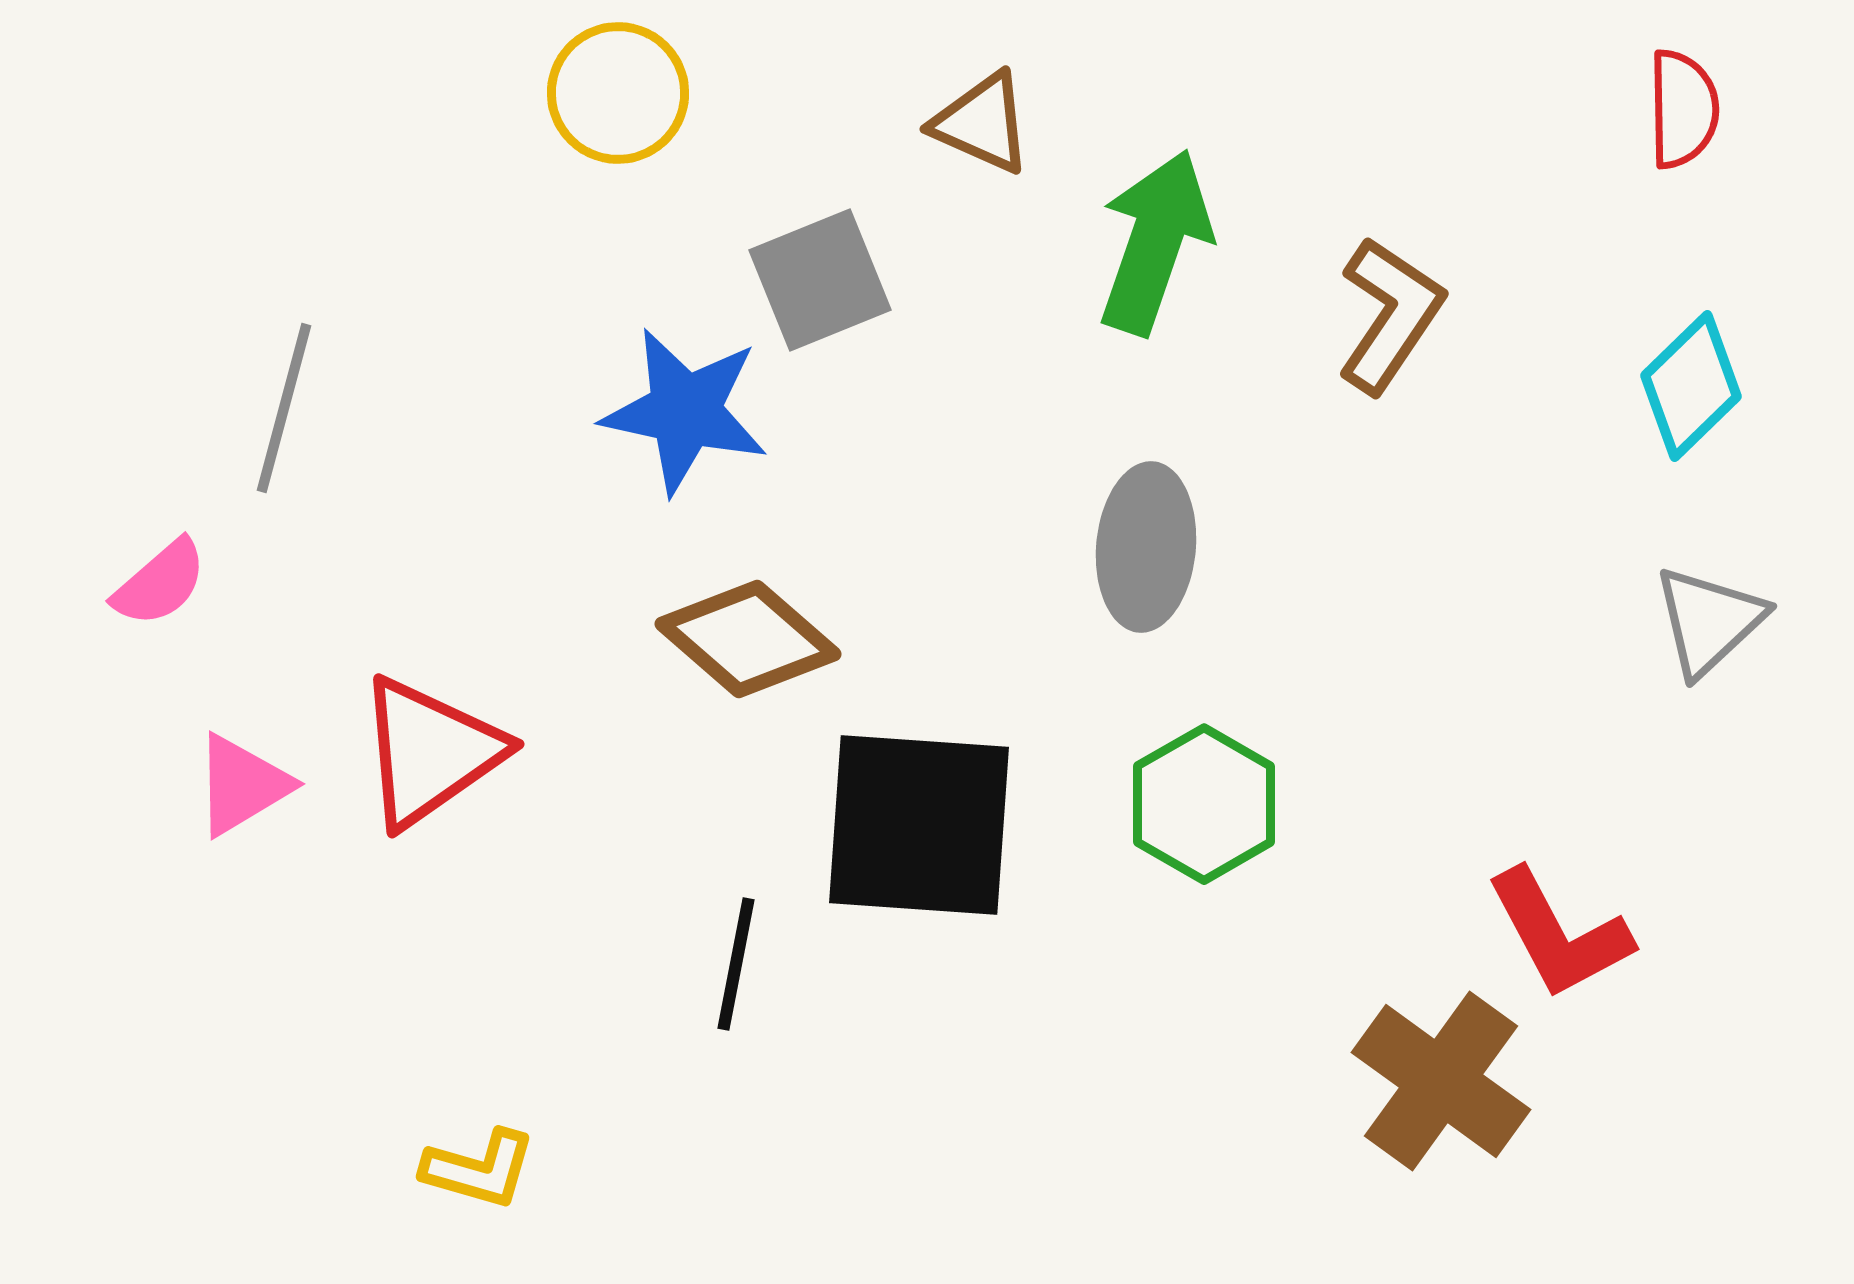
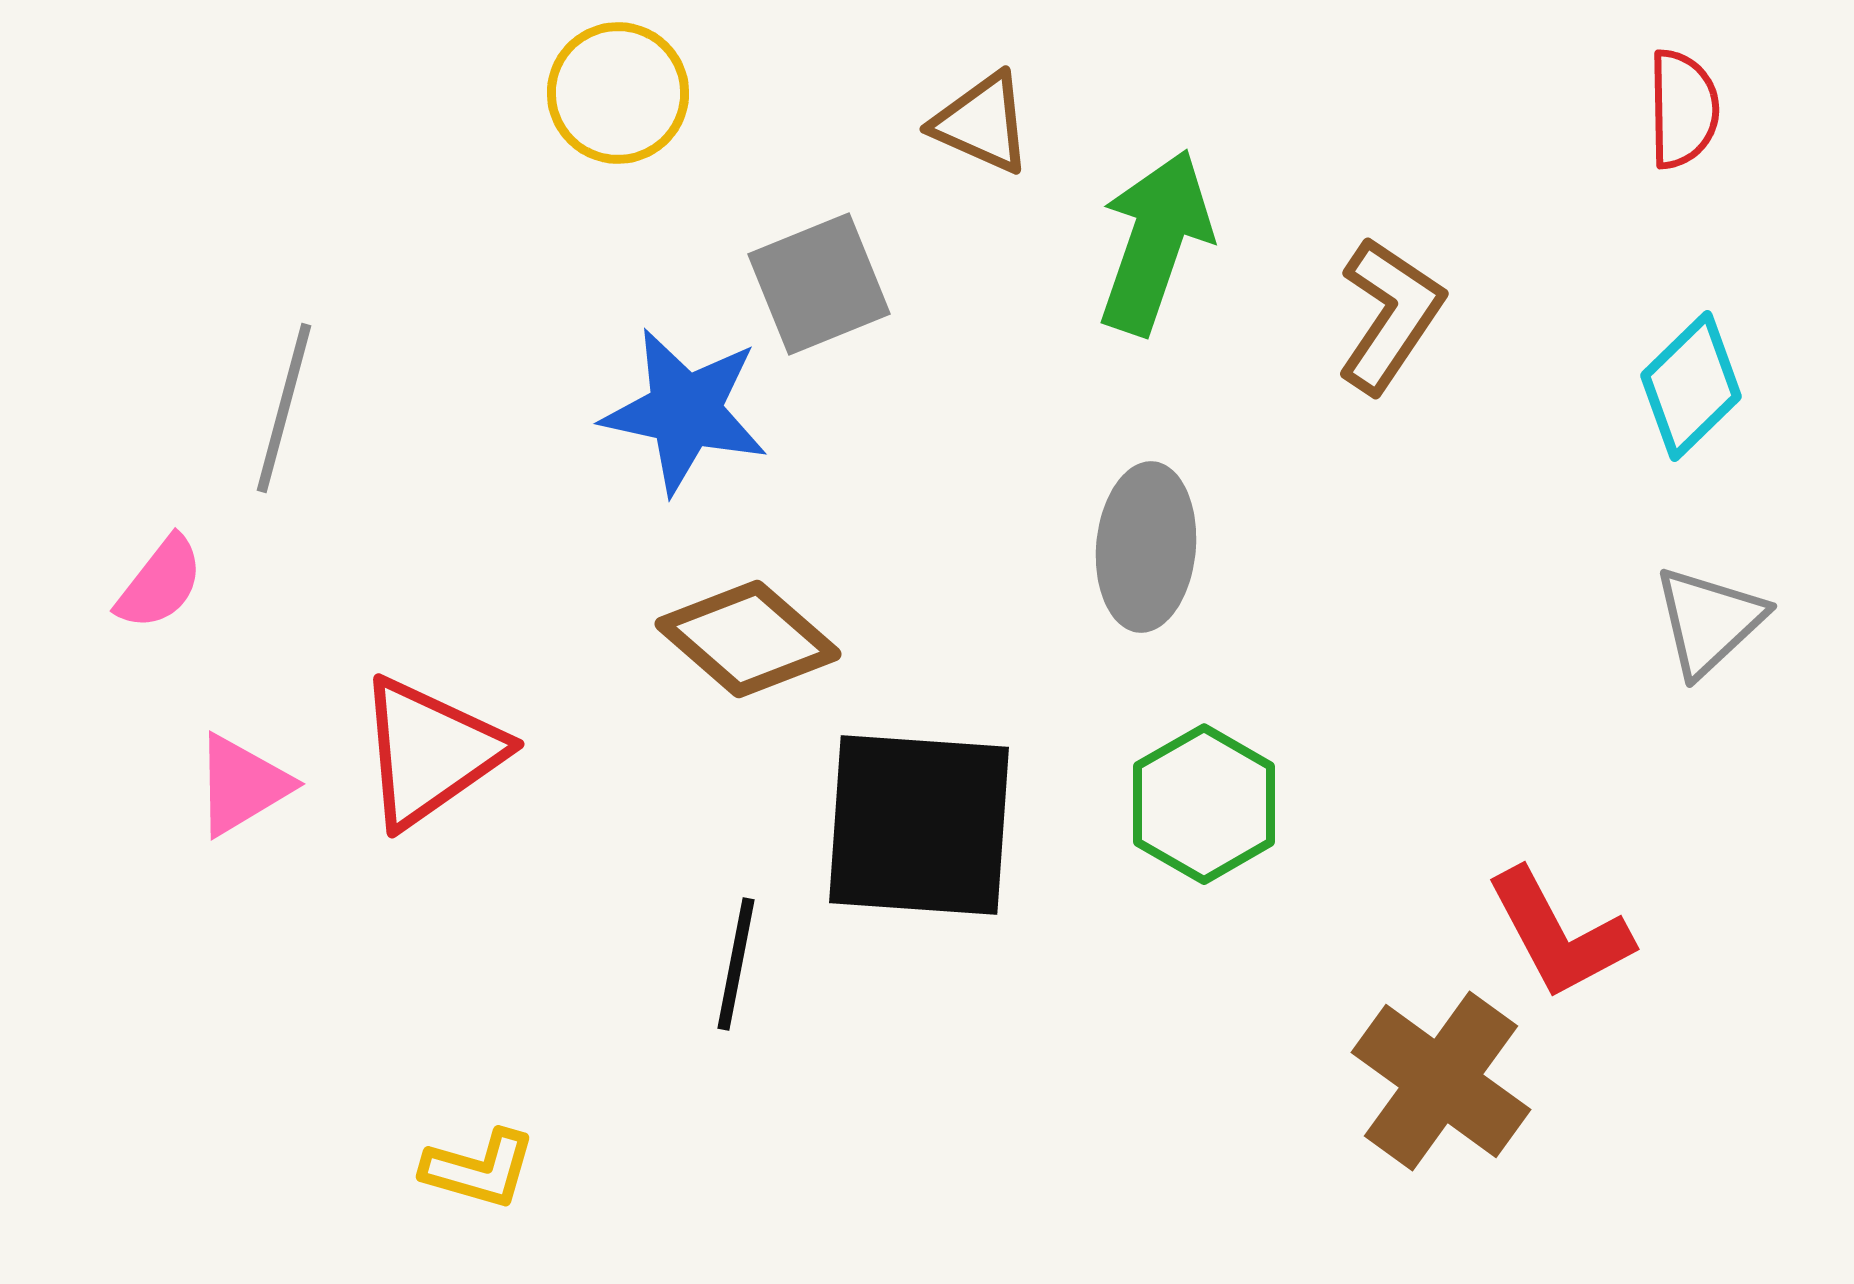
gray square: moved 1 px left, 4 px down
pink semicircle: rotated 11 degrees counterclockwise
